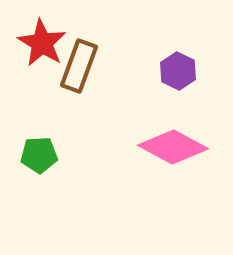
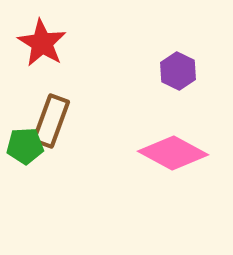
brown rectangle: moved 28 px left, 55 px down
pink diamond: moved 6 px down
green pentagon: moved 14 px left, 9 px up
